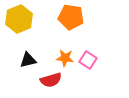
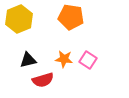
orange star: moved 1 px left, 1 px down
red semicircle: moved 8 px left
